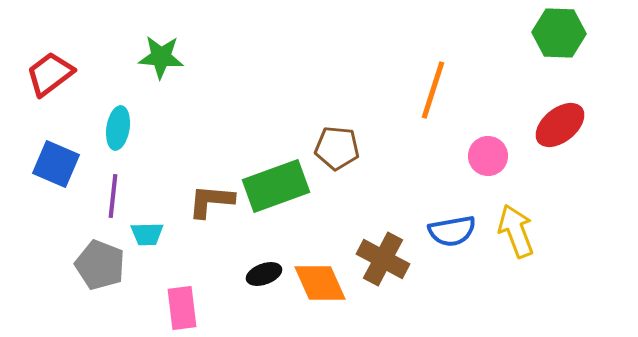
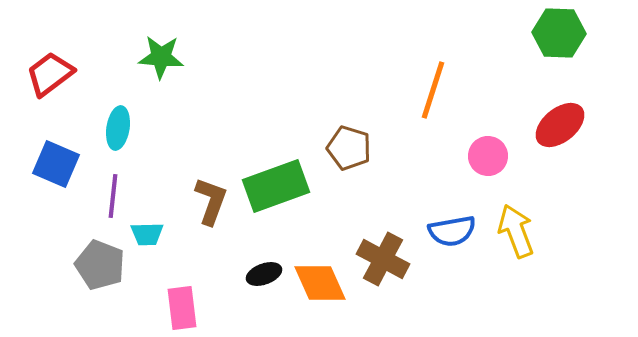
brown pentagon: moved 12 px right; rotated 12 degrees clockwise
brown L-shape: rotated 105 degrees clockwise
